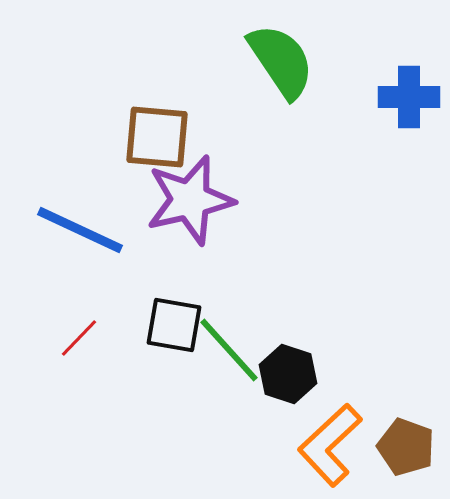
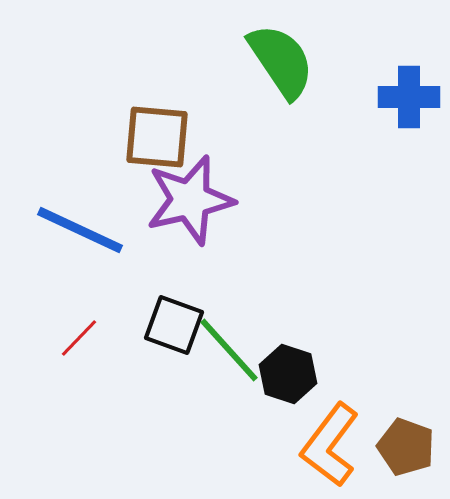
black square: rotated 10 degrees clockwise
orange L-shape: rotated 10 degrees counterclockwise
